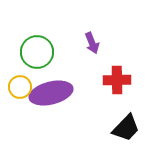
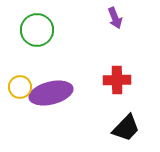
purple arrow: moved 23 px right, 25 px up
green circle: moved 22 px up
